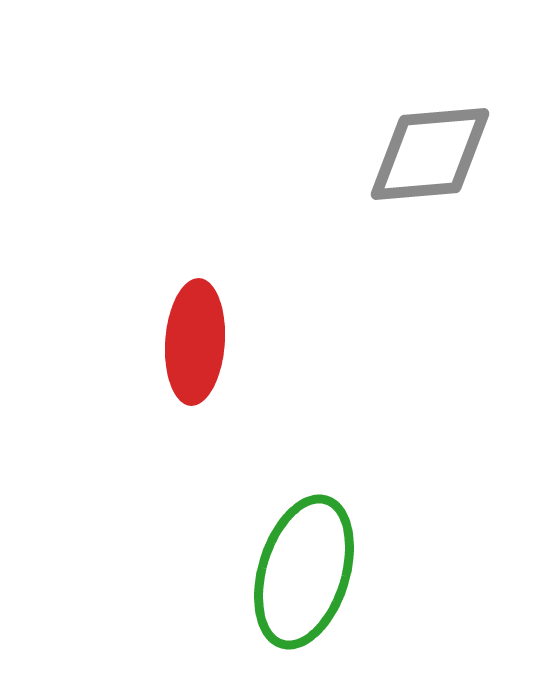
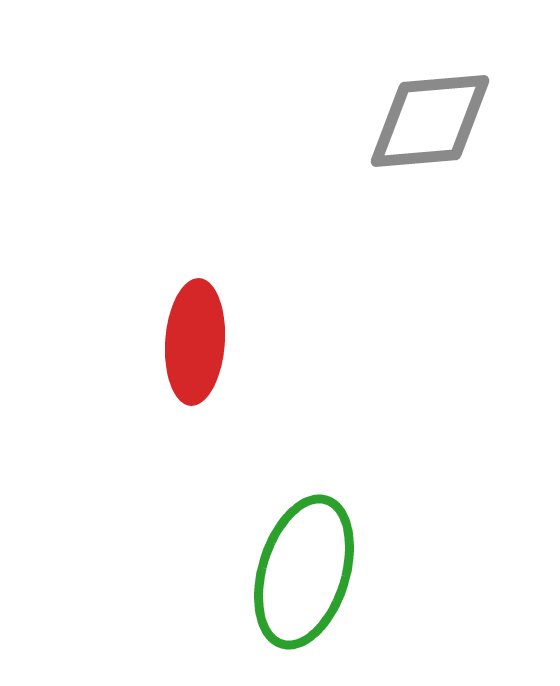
gray diamond: moved 33 px up
